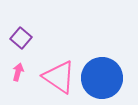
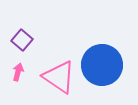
purple square: moved 1 px right, 2 px down
blue circle: moved 13 px up
